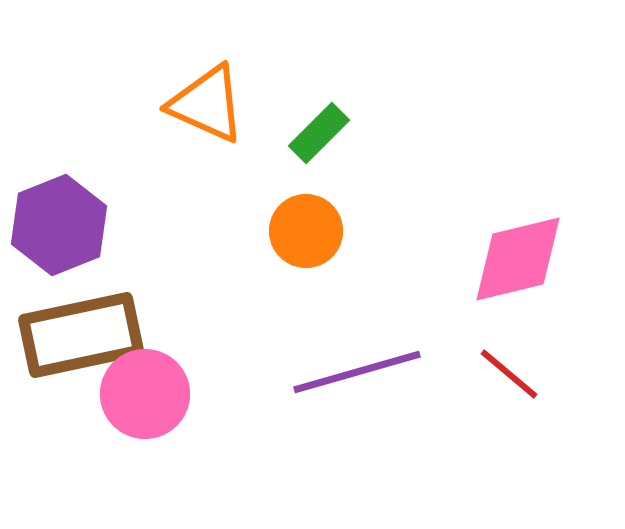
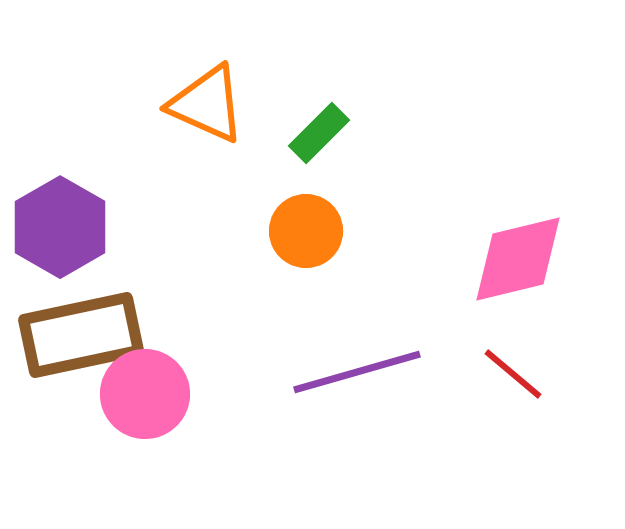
purple hexagon: moved 1 px right, 2 px down; rotated 8 degrees counterclockwise
red line: moved 4 px right
